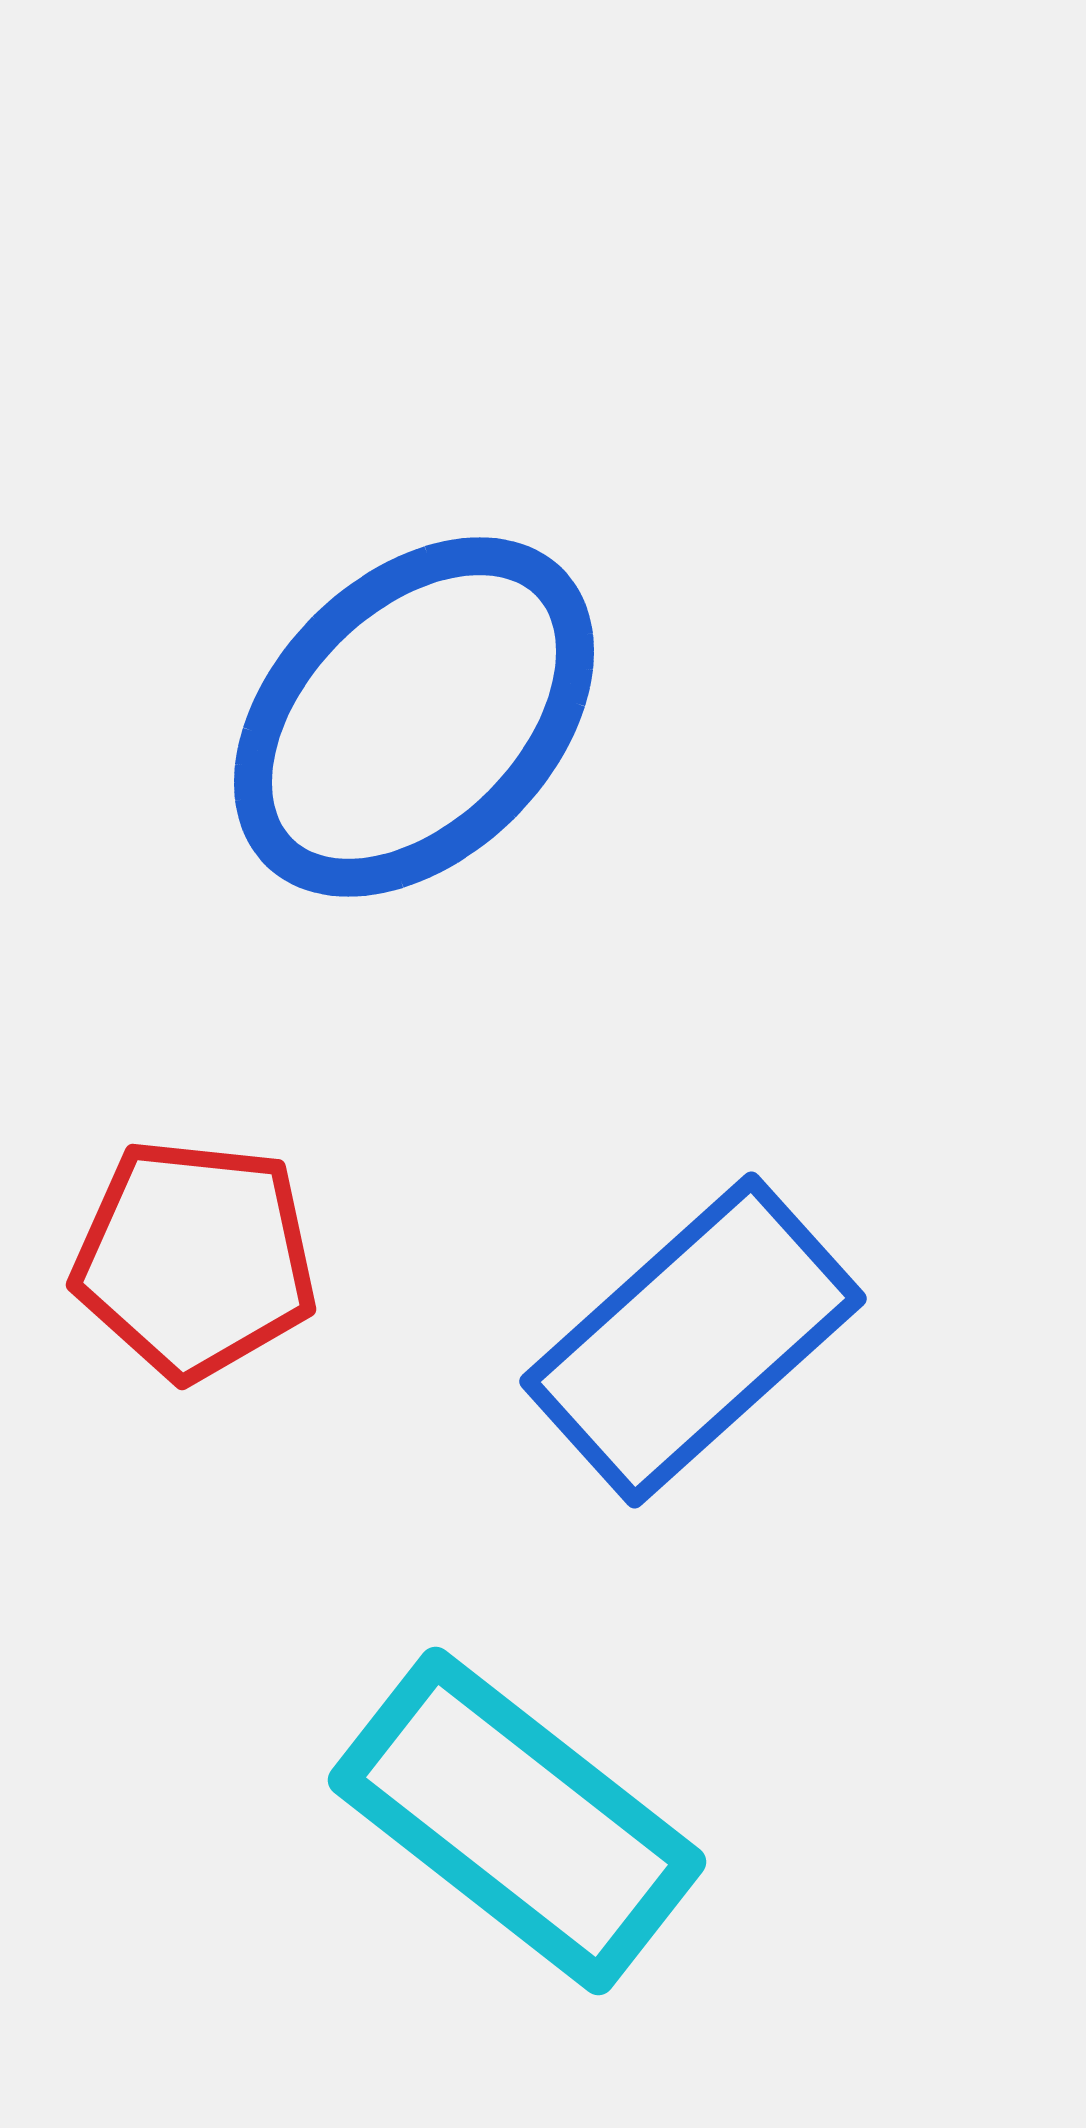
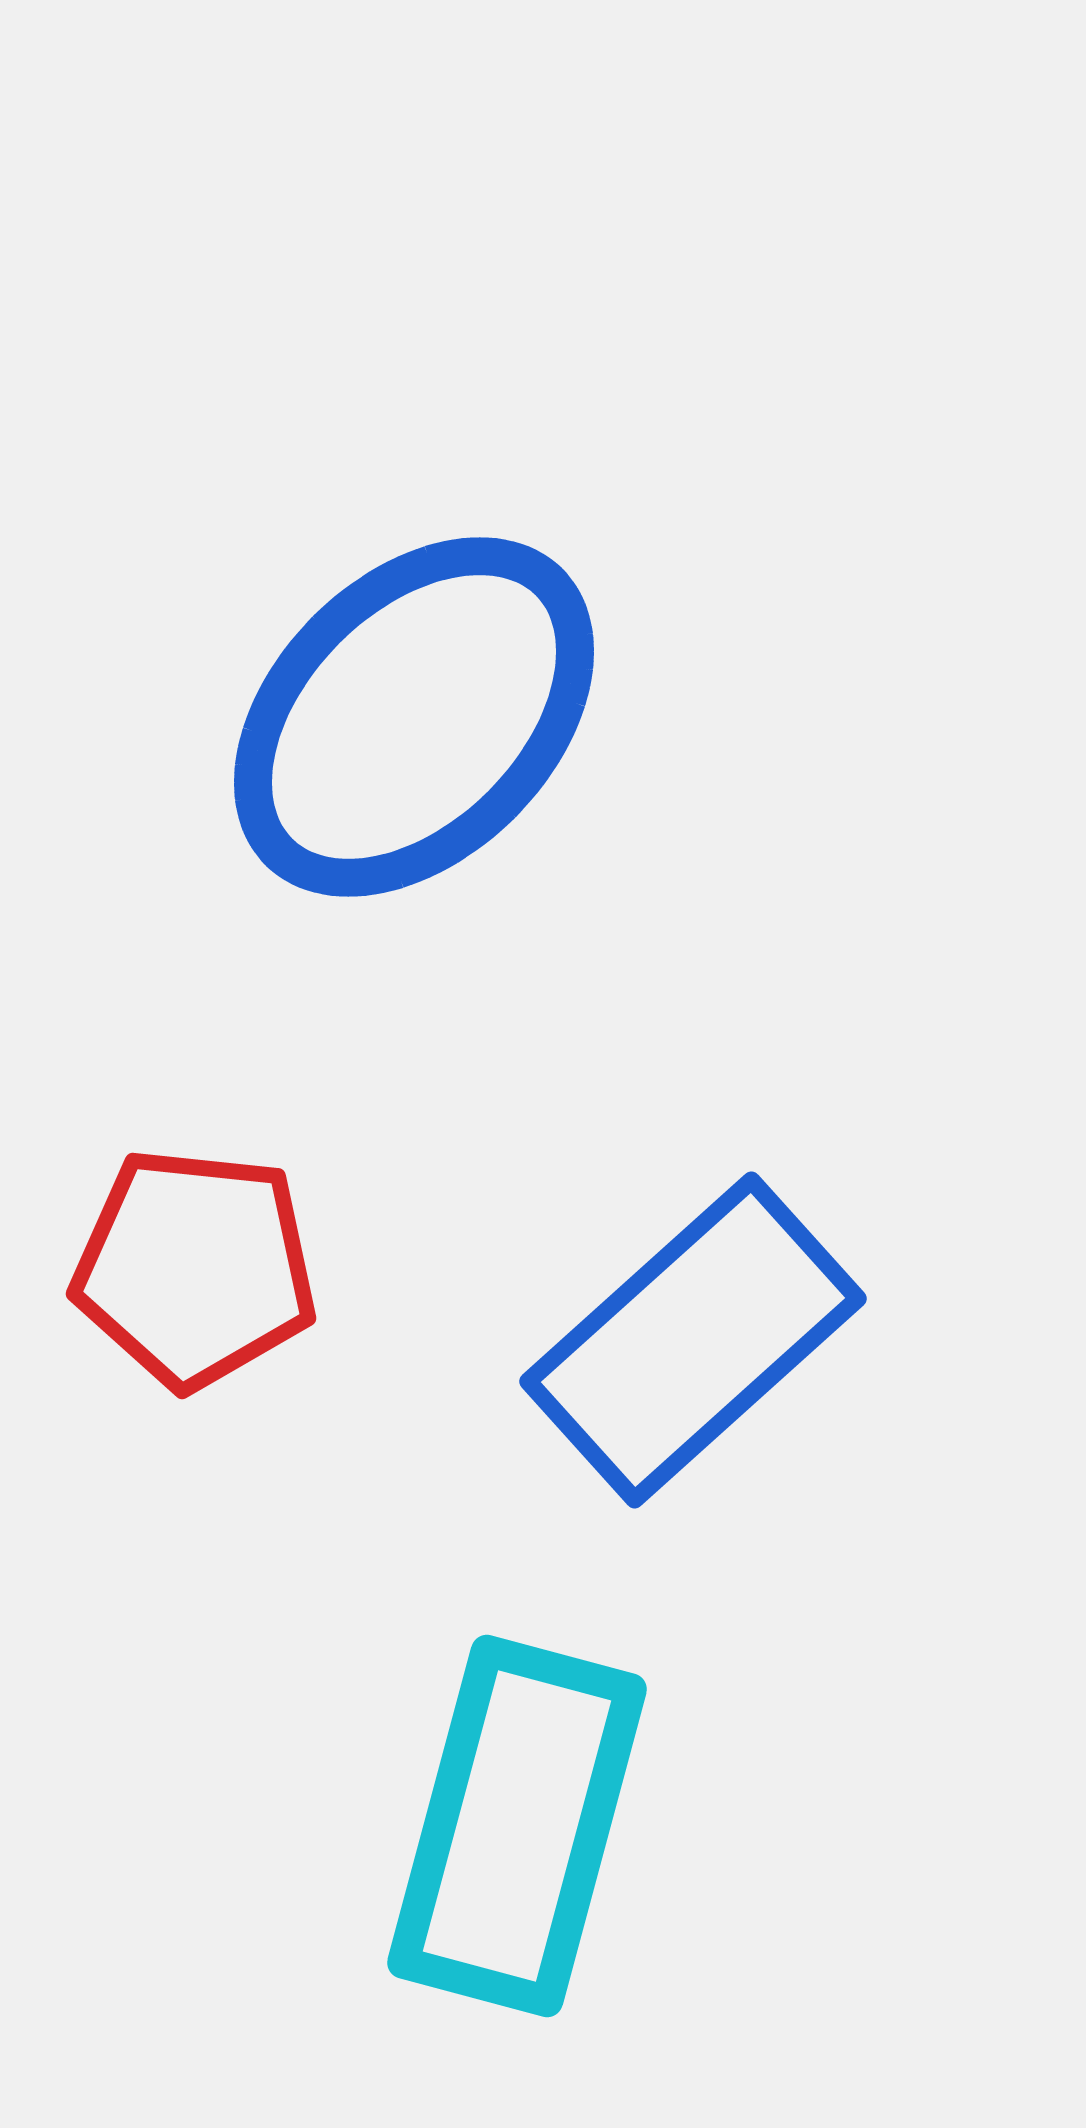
red pentagon: moved 9 px down
cyan rectangle: moved 5 px down; rotated 67 degrees clockwise
